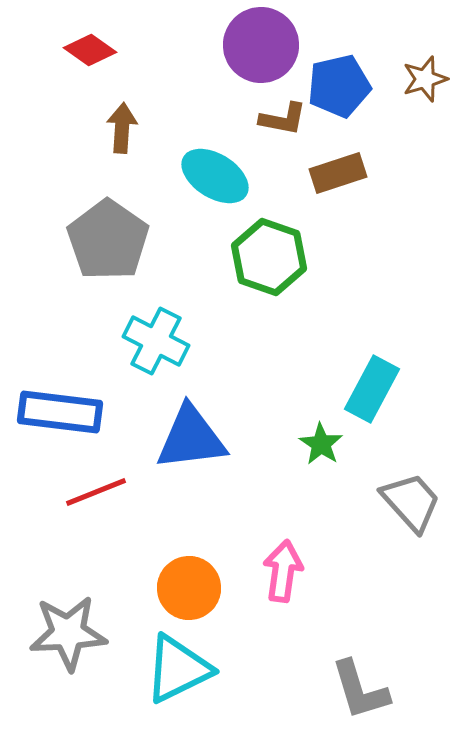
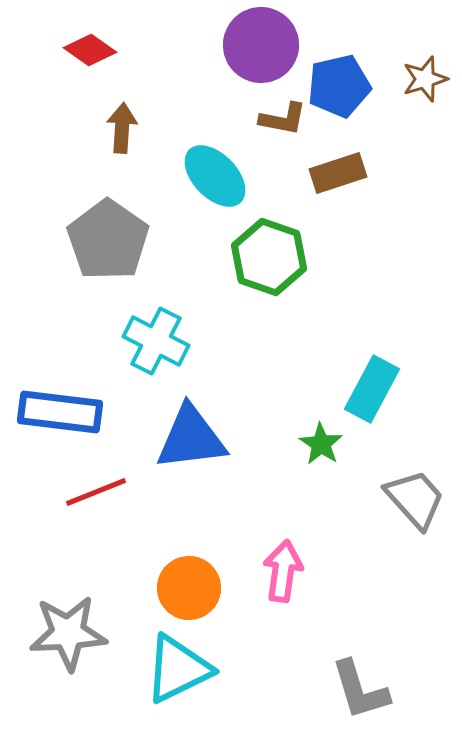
cyan ellipse: rotated 14 degrees clockwise
gray trapezoid: moved 4 px right, 3 px up
